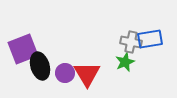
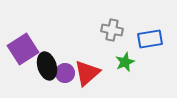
gray cross: moved 19 px left, 12 px up
purple square: rotated 12 degrees counterclockwise
black ellipse: moved 7 px right
red triangle: moved 1 px up; rotated 20 degrees clockwise
